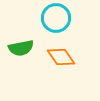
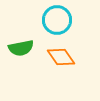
cyan circle: moved 1 px right, 2 px down
